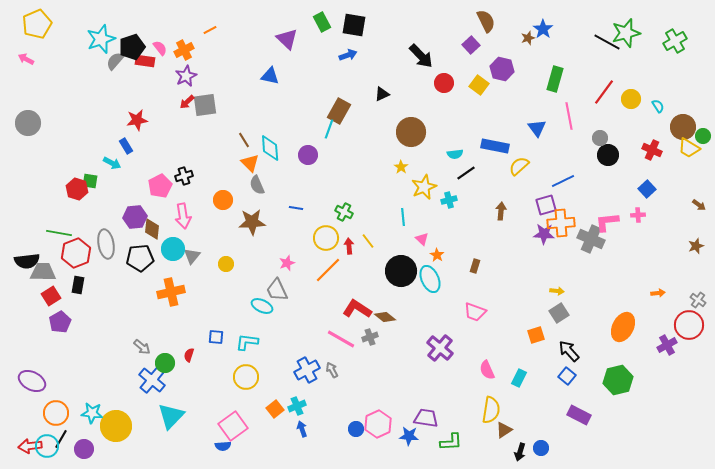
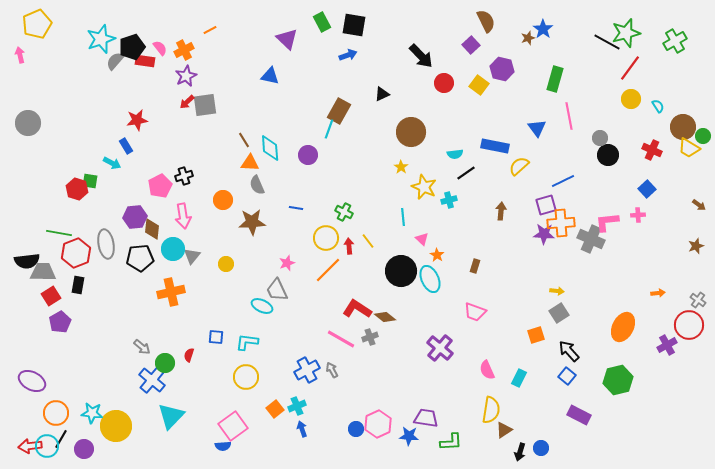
pink arrow at (26, 59): moved 6 px left, 4 px up; rotated 49 degrees clockwise
red line at (604, 92): moved 26 px right, 24 px up
orange triangle at (250, 163): rotated 42 degrees counterclockwise
yellow star at (424, 187): rotated 25 degrees counterclockwise
